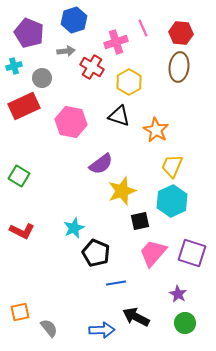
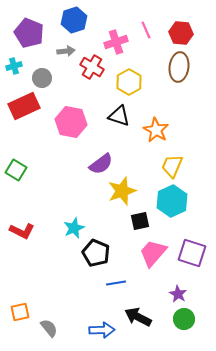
pink line: moved 3 px right, 2 px down
green square: moved 3 px left, 6 px up
black arrow: moved 2 px right
green circle: moved 1 px left, 4 px up
